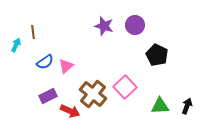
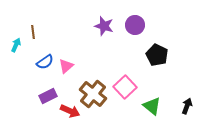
green triangle: moved 8 px left; rotated 42 degrees clockwise
